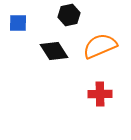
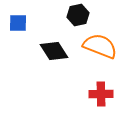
black hexagon: moved 9 px right
orange semicircle: rotated 44 degrees clockwise
red cross: moved 1 px right
